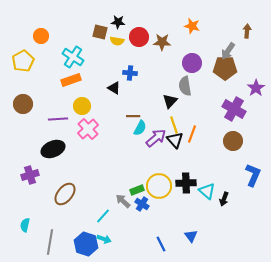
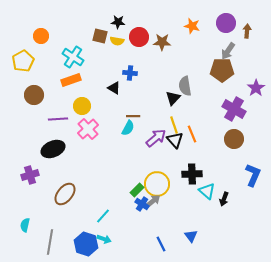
brown square at (100, 32): moved 4 px down
purple circle at (192, 63): moved 34 px right, 40 px up
brown pentagon at (225, 68): moved 3 px left, 2 px down
black triangle at (170, 101): moved 3 px right, 3 px up
brown circle at (23, 104): moved 11 px right, 9 px up
cyan semicircle at (140, 128): moved 12 px left
orange line at (192, 134): rotated 42 degrees counterclockwise
brown circle at (233, 141): moved 1 px right, 2 px up
black cross at (186, 183): moved 6 px right, 9 px up
yellow circle at (159, 186): moved 2 px left, 2 px up
green rectangle at (137, 190): rotated 24 degrees counterclockwise
gray arrow at (123, 201): moved 30 px right; rotated 98 degrees clockwise
